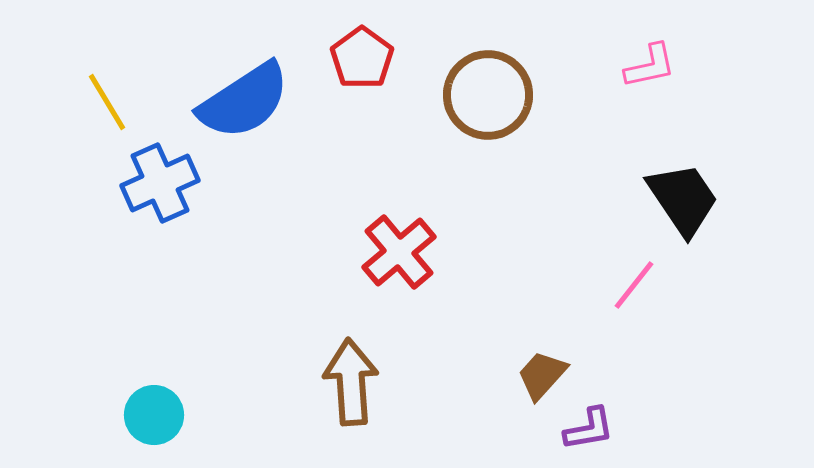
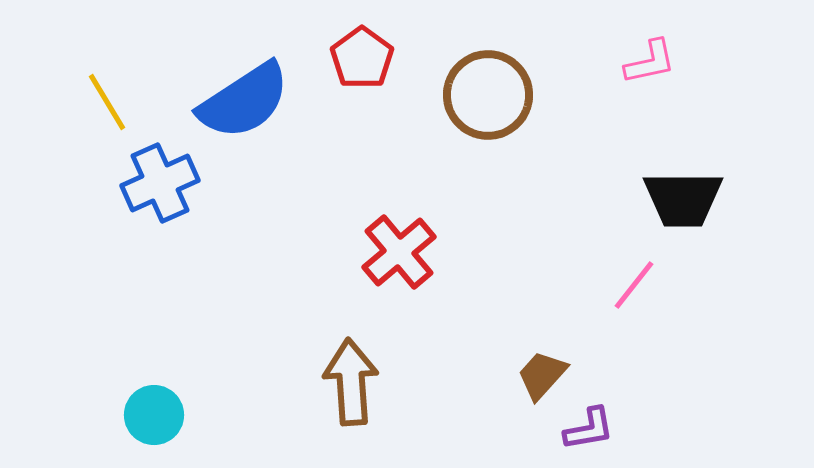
pink L-shape: moved 4 px up
black trapezoid: rotated 124 degrees clockwise
